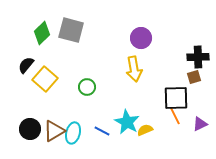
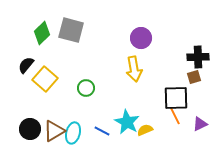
green circle: moved 1 px left, 1 px down
